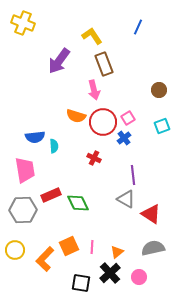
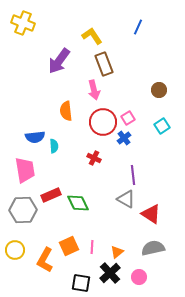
orange semicircle: moved 10 px left, 5 px up; rotated 66 degrees clockwise
cyan square: rotated 14 degrees counterclockwise
orange L-shape: moved 1 px down; rotated 15 degrees counterclockwise
